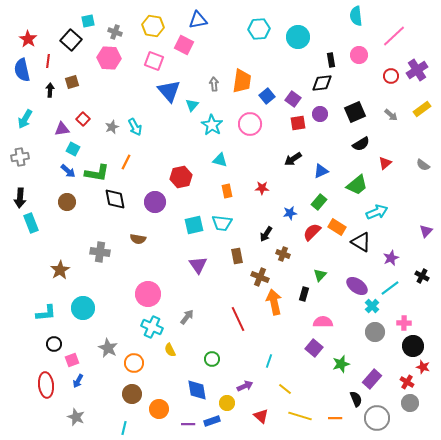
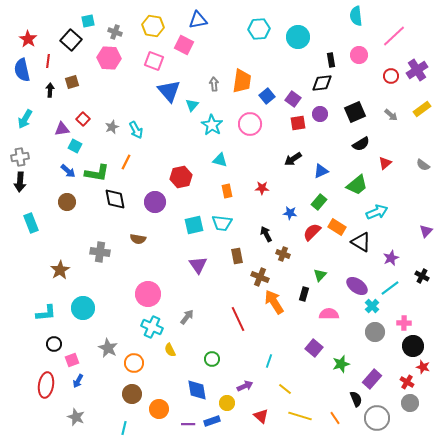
cyan arrow at (135, 127): moved 1 px right, 3 px down
cyan square at (73, 149): moved 2 px right, 3 px up
black arrow at (20, 198): moved 16 px up
blue star at (290, 213): rotated 16 degrees clockwise
black arrow at (266, 234): rotated 119 degrees clockwise
orange arrow at (274, 302): rotated 20 degrees counterclockwise
pink semicircle at (323, 322): moved 6 px right, 8 px up
red ellipse at (46, 385): rotated 15 degrees clockwise
orange line at (335, 418): rotated 56 degrees clockwise
